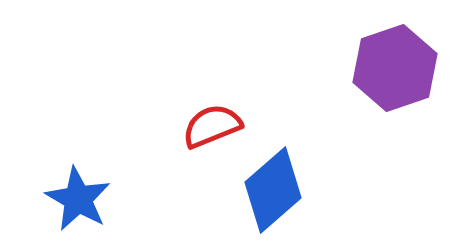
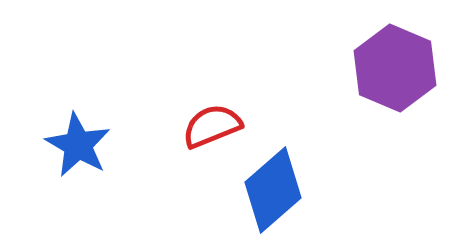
purple hexagon: rotated 18 degrees counterclockwise
blue star: moved 54 px up
